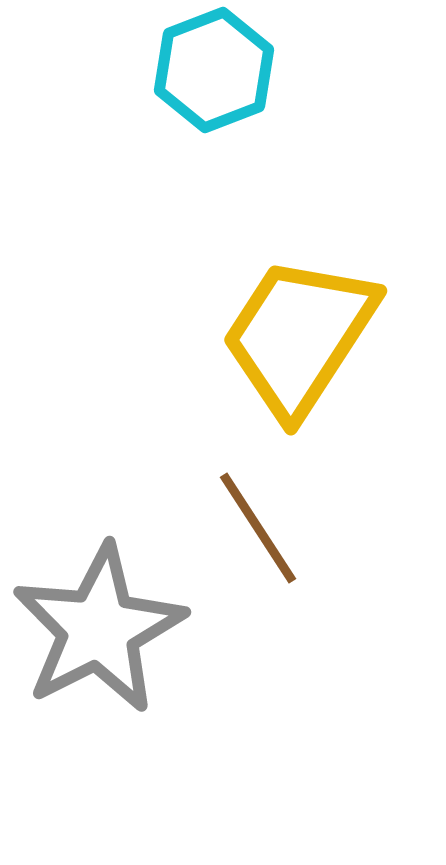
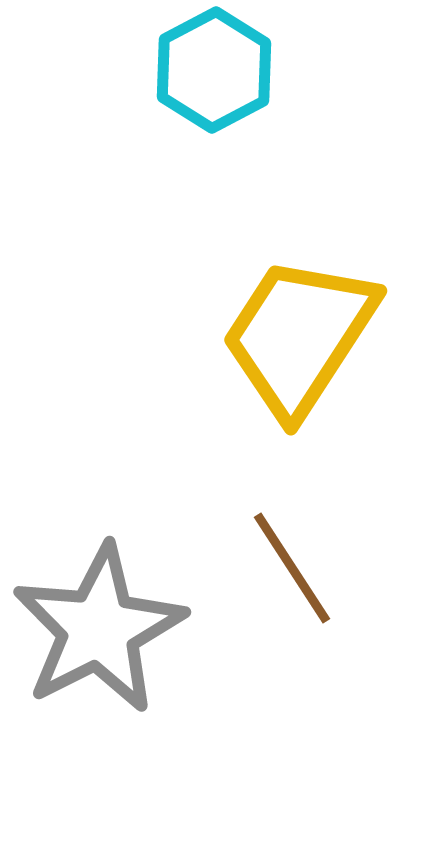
cyan hexagon: rotated 7 degrees counterclockwise
brown line: moved 34 px right, 40 px down
